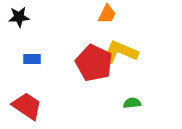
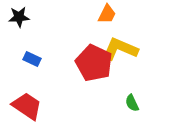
yellow L-shape: moved 3 px up
blue rectangle: rotated 24 degrees clockwise
green semicircle: rotated 108 degrees counterclockwise
